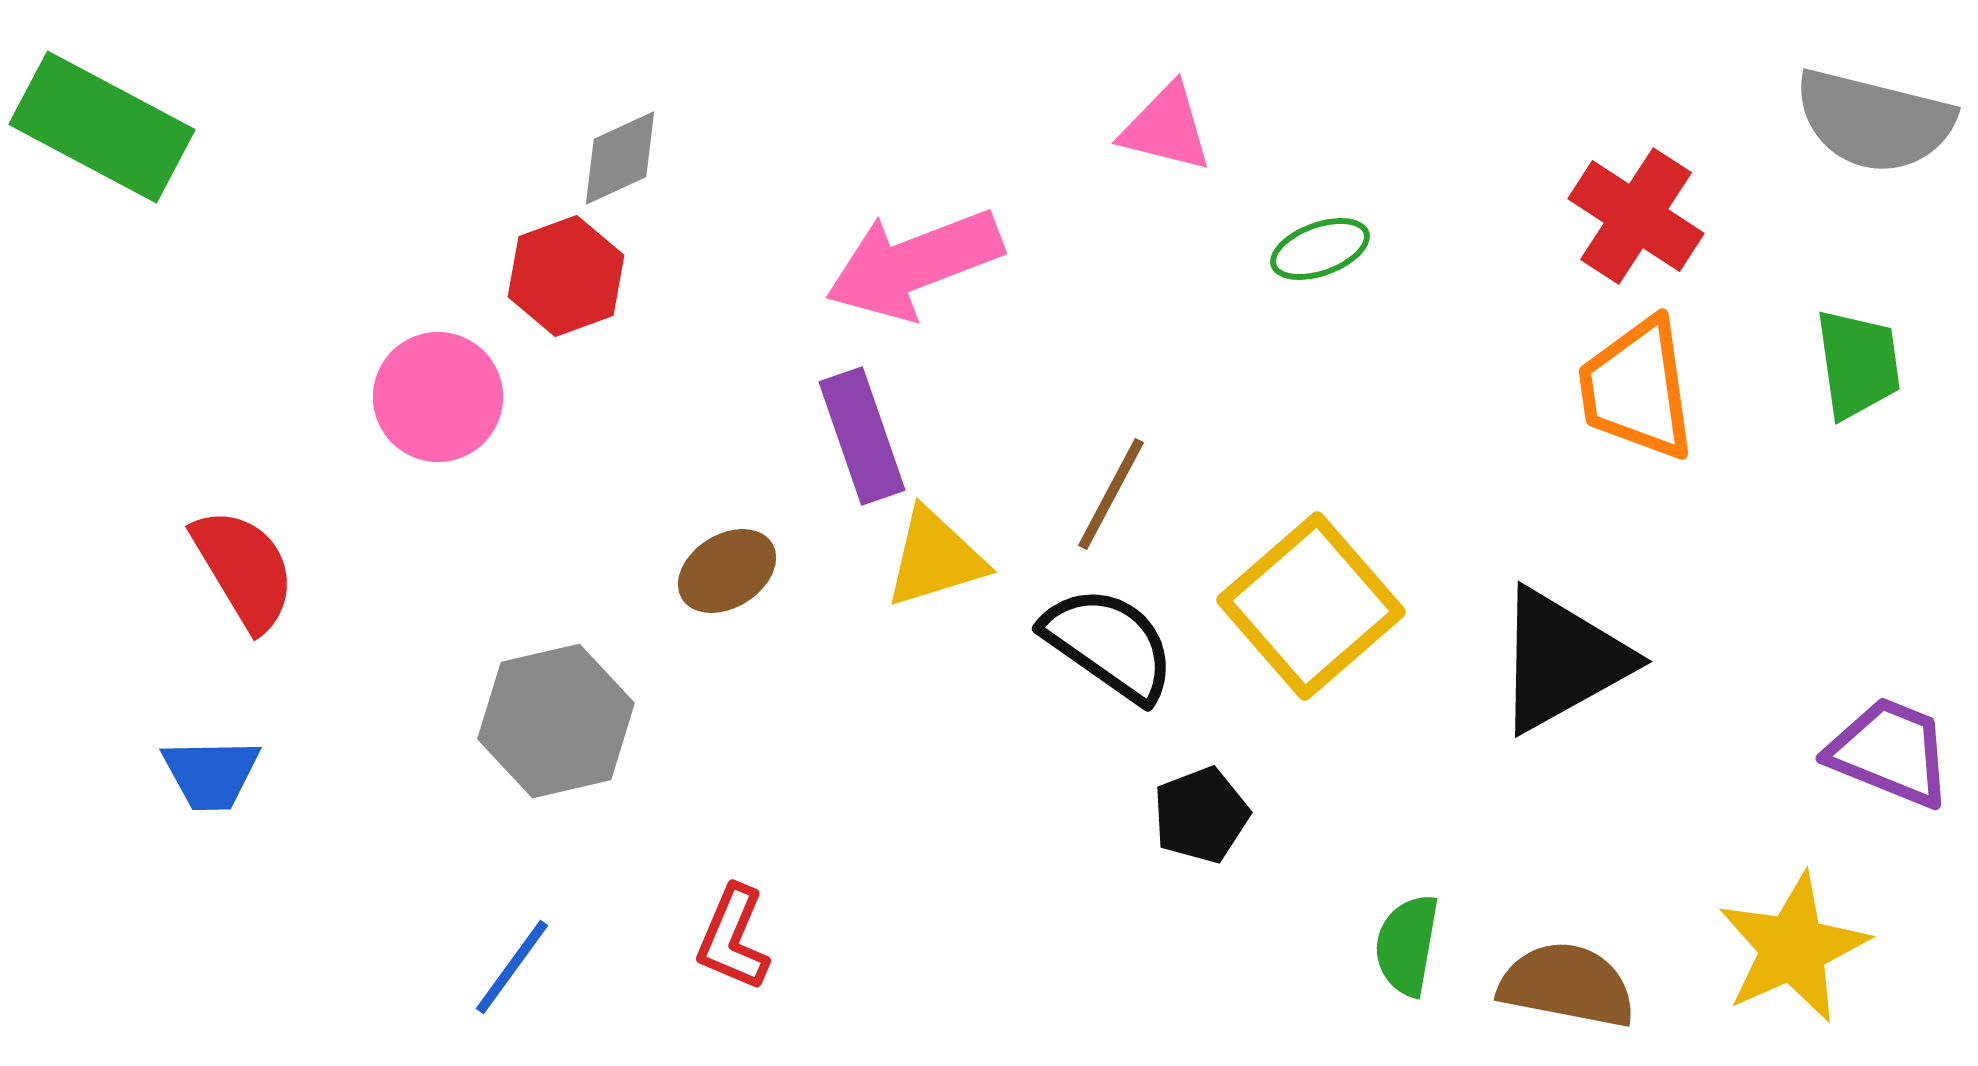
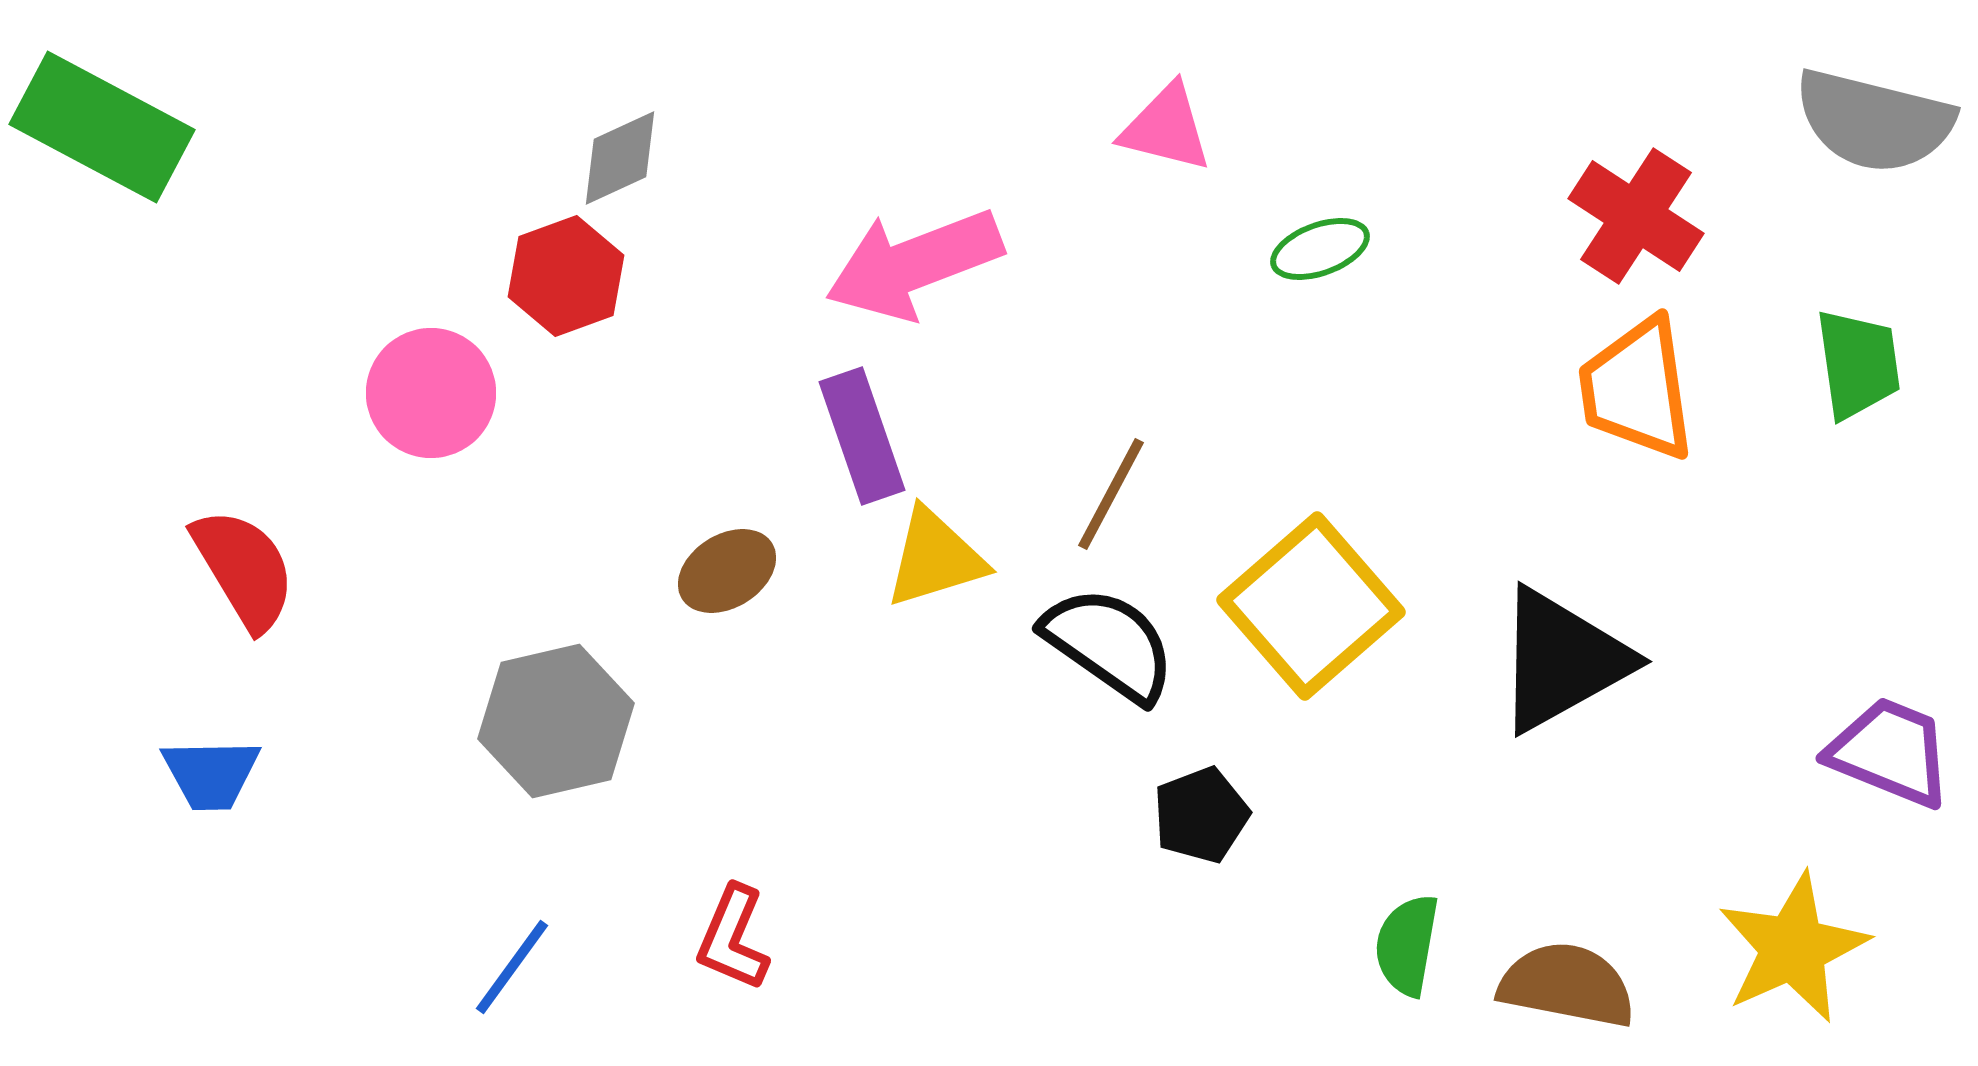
pink circle: moved 7 px left, 4 px up
